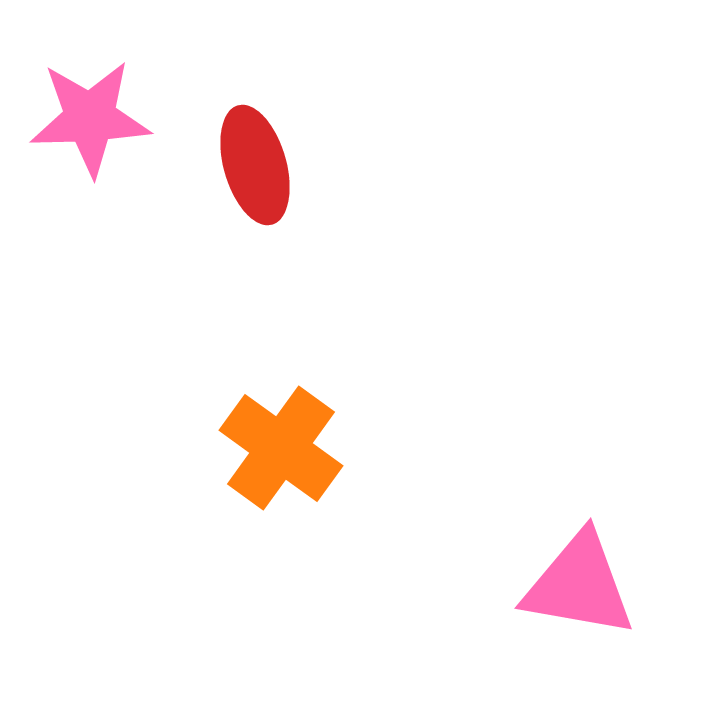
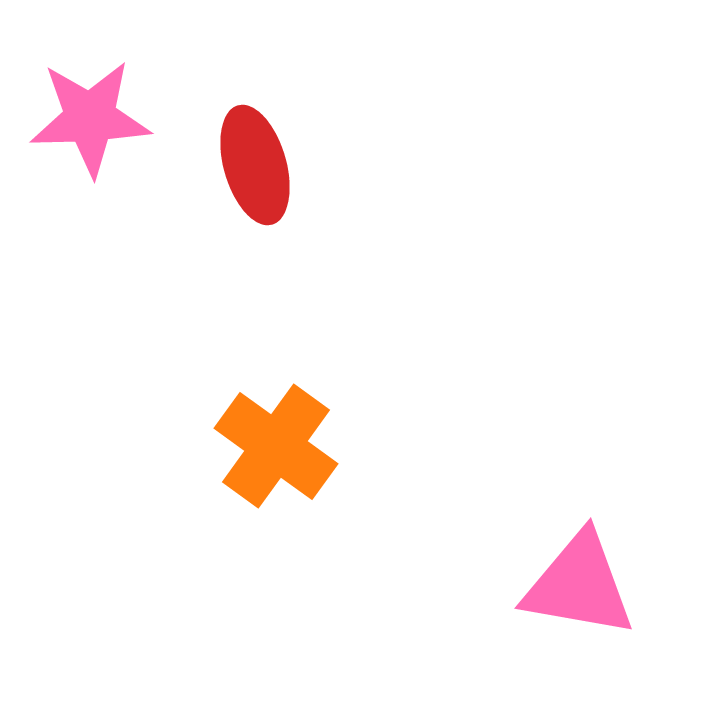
orange cross: moved 5 px left, 2 px up
